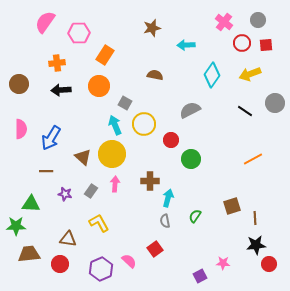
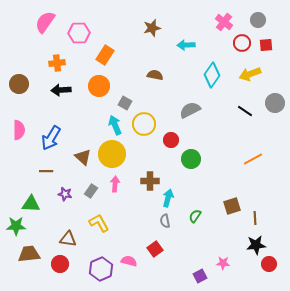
pink semicircle at (21, 129): moved 2 px left, 1 px down
pink semicircle at (129, 261): rotated 28 degrees counterclockwise
